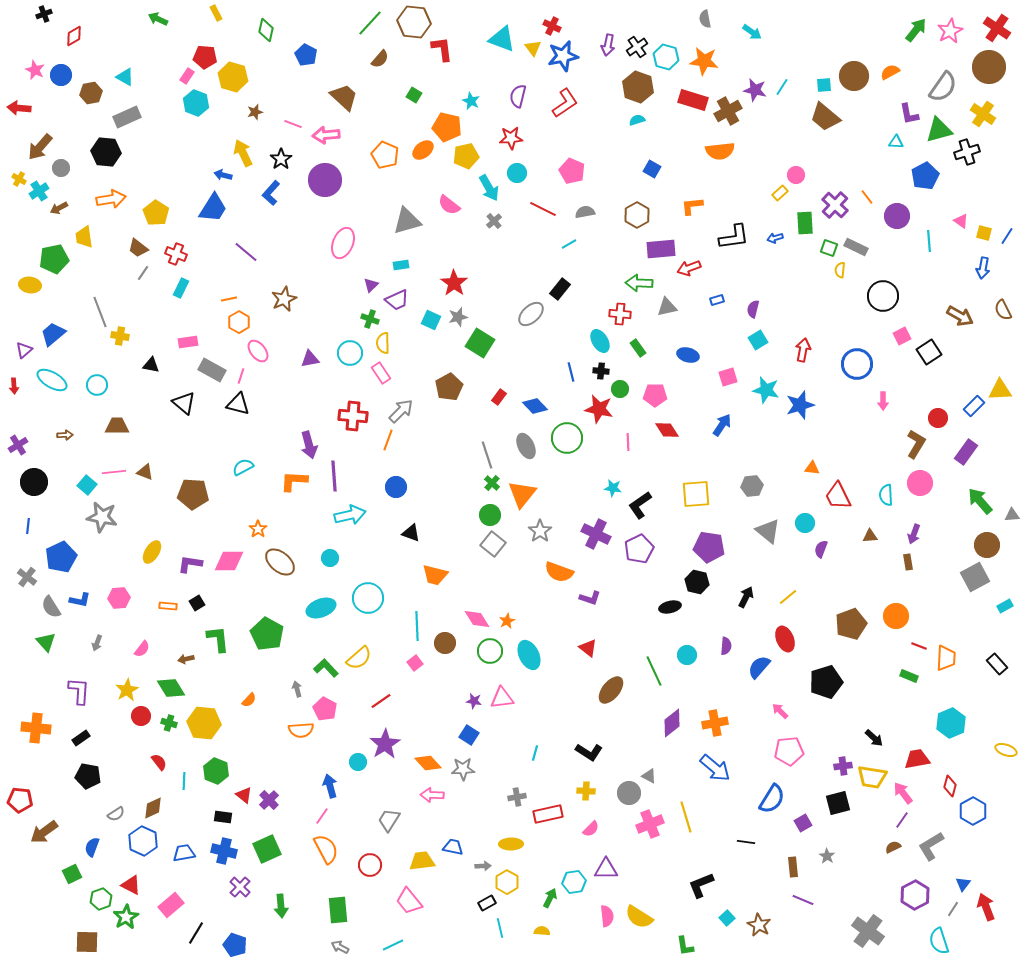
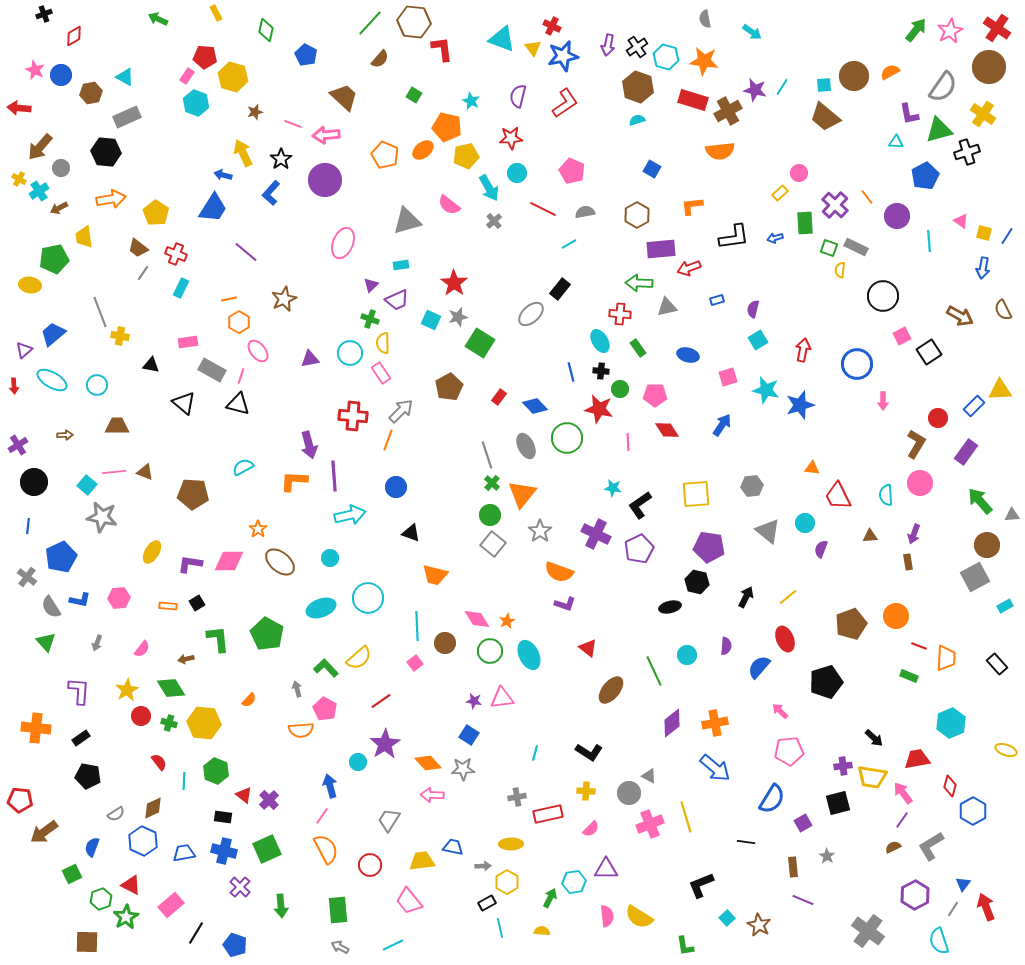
pink circle at (796, 175): moved 3 px right, 2 px up
purple L-shape at (590, 598): moved 25 px left, 6 px down
